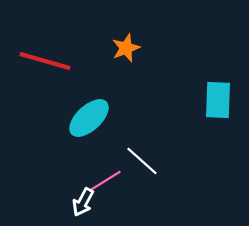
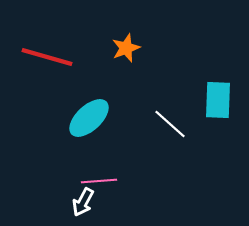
red line: moved 2 px right, 4 px up
white line: moved 28 px right, 37 px up
pink line: moved 6 px left; rotated 28 degrees clockwise
